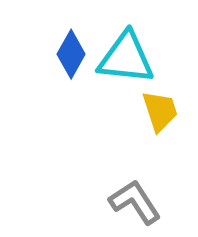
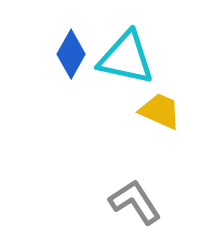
cyan triangle: rotated 6 degrees clockwise
yellow trapezoid: rotated 48 degrees counterclockwise
